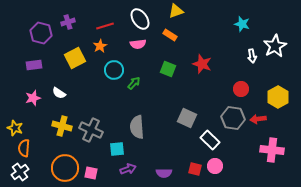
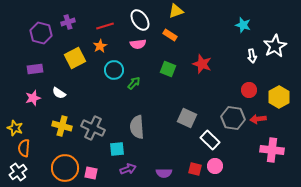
white ellipse: moved 1 px down
cyan star: moved 1 px right, 1 px down
purple rectangle: moved 1 px right, 4 px down
red circle: moved 8 px right, 1 px down
yellow hexagon: moved 1 px right
gray cross: moved 2 px right, 2 px up
white cross: moved 2 px left
